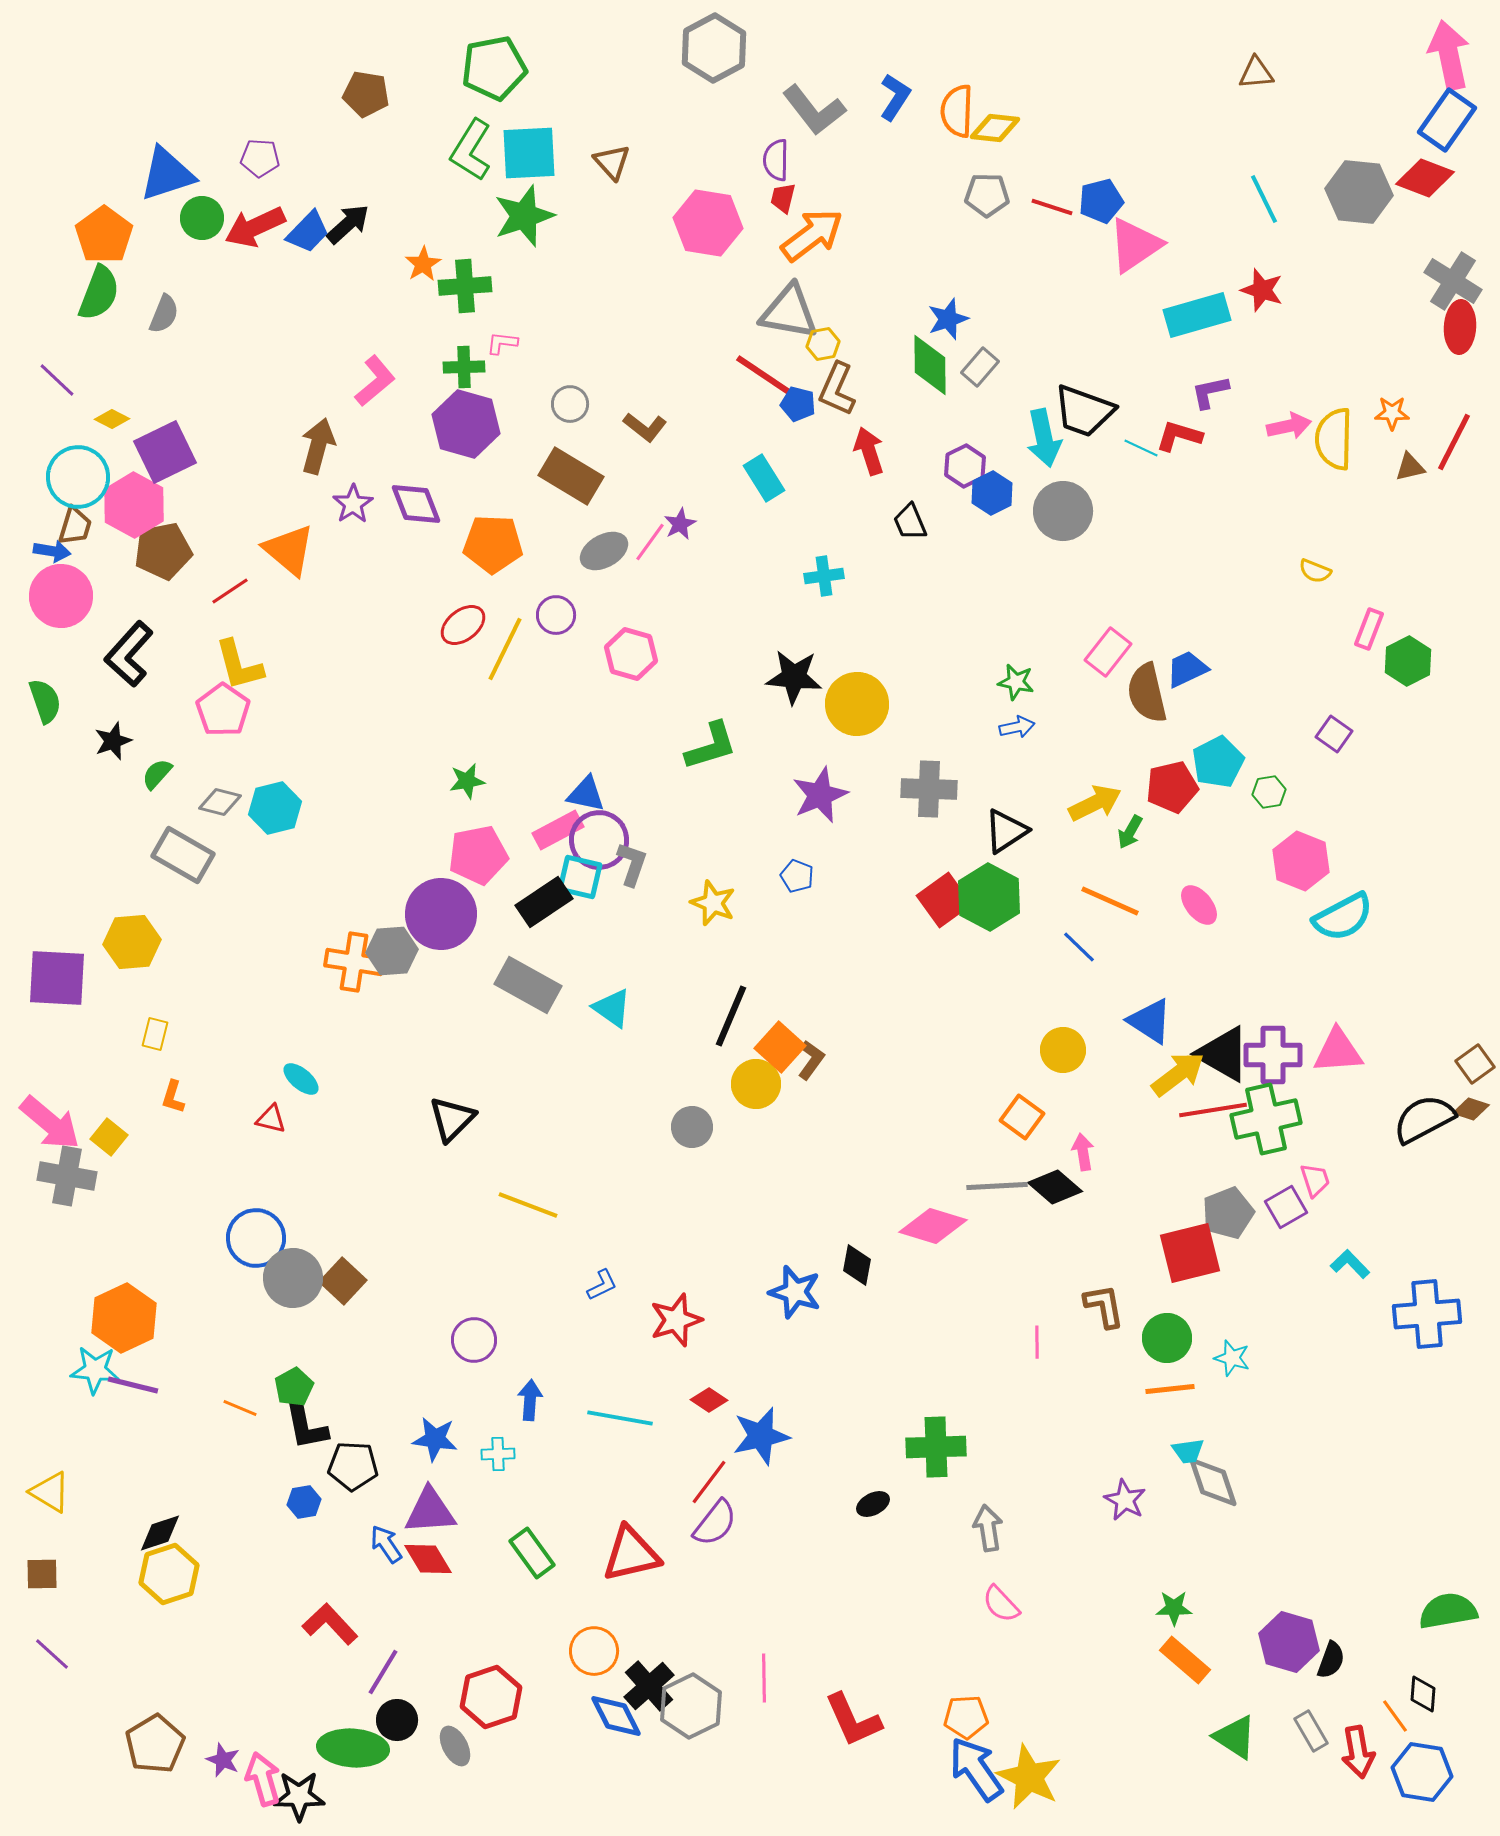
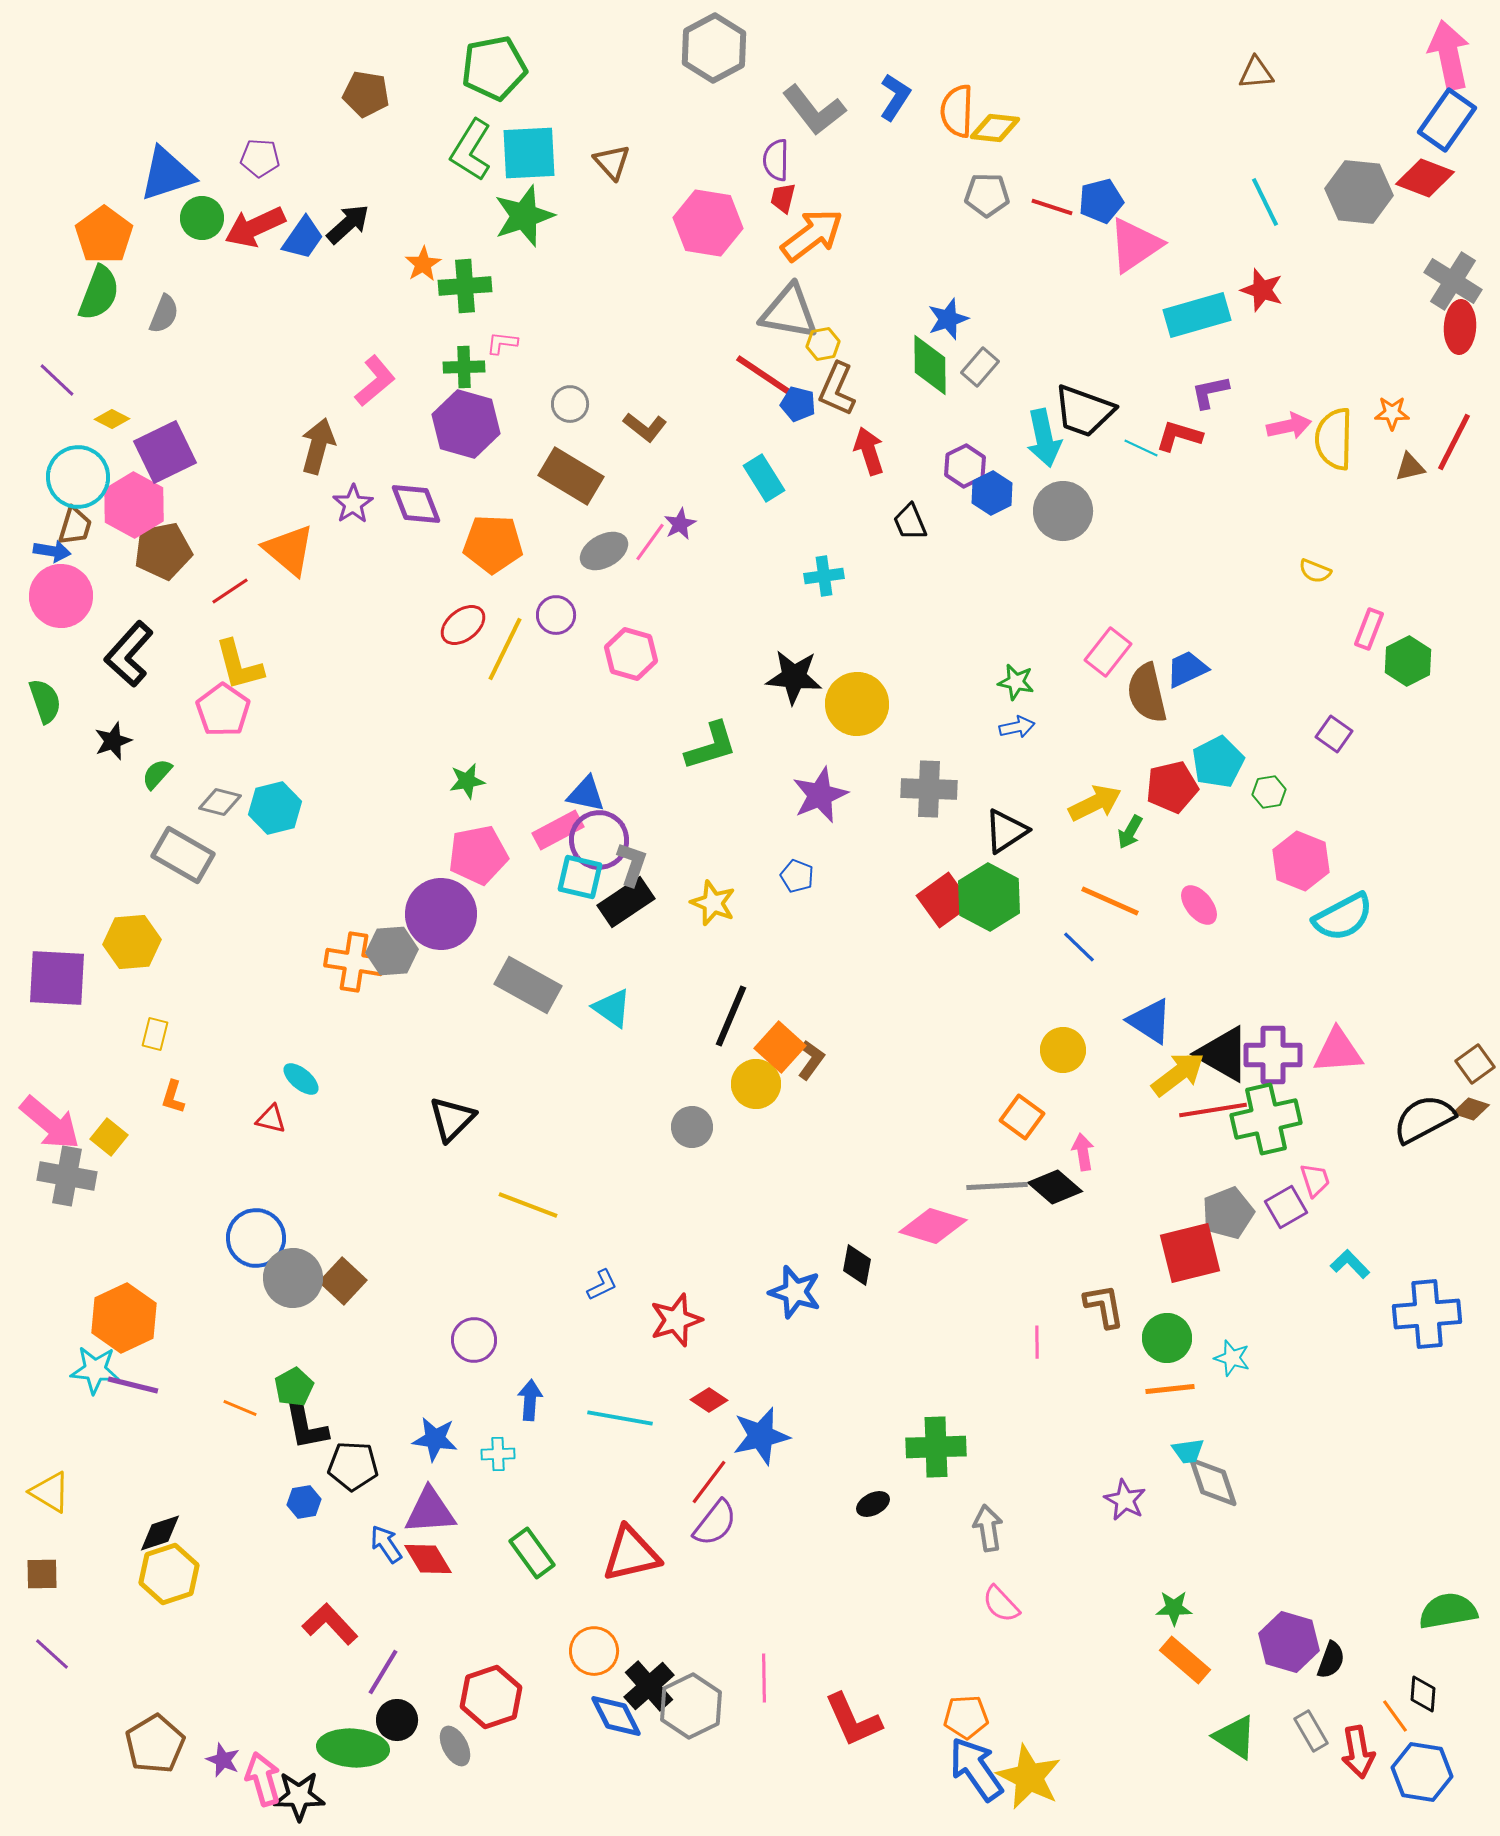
cyan line at (1264, 199): moved 1 px right, 3 px down
blue trapezoid at (308, 232): moved 5 px left, 6 px down; rotated 9 degrees counterclockwise
black rectangle at (544, 902): moved 82 px right
